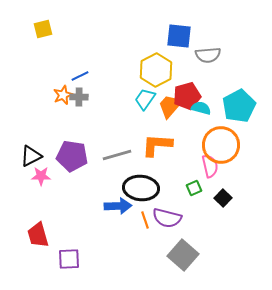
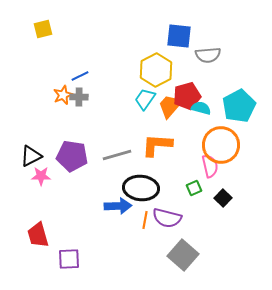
orange line: rotated 30 degrees clockwise
